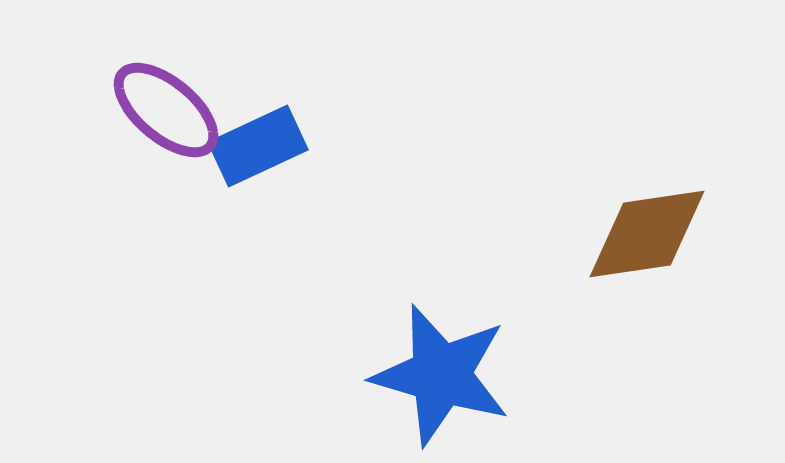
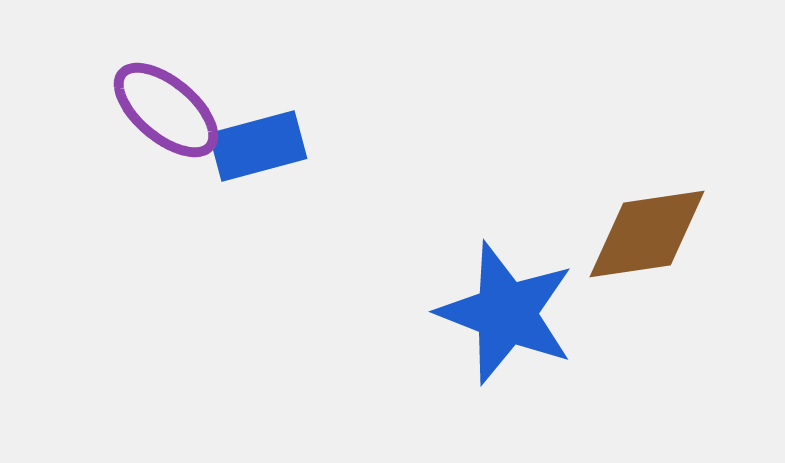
blue rectangle: rotated 10 degrees clockwise
blue star: moved 65 px right, 62 px up; rotated 5 degrees clockwise
